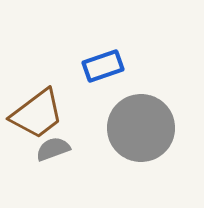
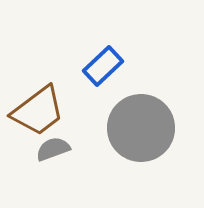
blue rectangle: rotated 24 degrees counterclockwise
brown trapezoid: moved 1 px right, 3 px up
